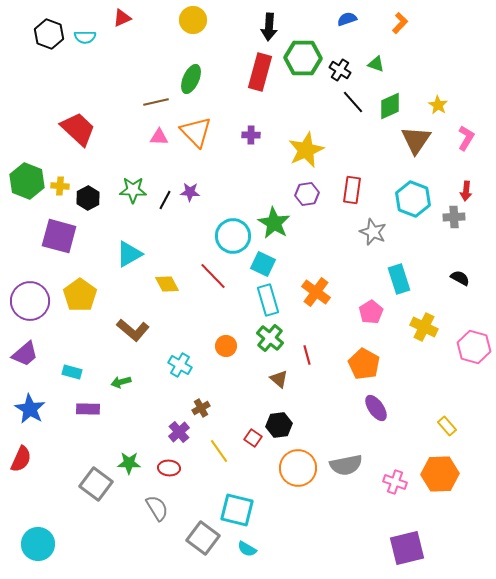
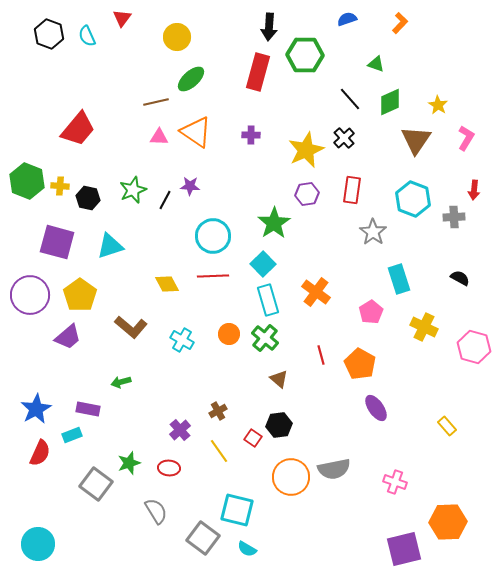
red triangle at (122, 18): rotated 30 degrees counterclockwise
yellow circle at (193, 20): moved 16 px left, 17 px down
cyan semicircle at (85, 37): moved 2 px right, 1 px up; rotated 65 degrees clockwise
green hexagon at (303, 58): moved 2 px right, 3 px up
black cross at (340, 70): moved 4 px right, 68 px down; rotated 15 degrees clockwise
red rectangle at (260, 72): moved 2 px left
green ellipse at (191, 79): rotated 24 degrees clockwise
black line at (353, 102): moved 3 px left, 3 px up
green diamond at (390, 106): moved 4 px up
red trapezoid at (78, 129): rotated 87 degrees clockwise
orange triangle at (196, 132): rotated 12 degrees counterclockwise
green star at (133, 190): rotated 24 degrees counterclockwise
red arrow at (466, 191): moved 8 px right, 1 px up
purple star at (190, 192): moved 6 px up
black hexagon at (88, 198): rotated 20 degrees counterclockwise
green star at (274, 223): rotated 8 degrees clockwise
gray star at (373, 232): rotated 12 degrees clockwise
purple square at (59, 236): moved 2 px left, 6 px down
cyan circle at (233, 236): moved 20 px left
cyan triangle at (129, 254): moved 19 px left, 8 px up; rotated 12 degrees clockwise
cyan square at (263, 264): rotated 20 degrees clockwise
red line at (213, 276): rotated 48 degrees counterclockwise
purple circle at (30, 301): moved 6 px up
brown L-shape at (133, 330): moved 2 px left, 3 px up
green cross at (270, 338): moved 5 px left
orange circle at (226, 346): moved 3 px right, 12 px up
purple trapezoid at (25, 354): moved 43 px right, 17 px up
red line at (307, 355): moved 14 px right
orange pentagon at (364, 364): moved 4 px left
cyan cross at (180, 365): moved 2 px right, 25 px up
cyan rectangle at (72, 372): moved 63 px down; rotated 36 degrees counterclockwise
brown cross at (201, 408): moved 17 px right, 3 px down
blue star at (30, 409): moved 6 px right; rotated 12 degrees clockwise
purple rectangle at (88, 409): rotated 10 degrees clockwise
purple cross at (179, 432): moved 1 px right, 2 px up
red semicircle at (21, 459): moved 19 px right, 6 px up
green star at (129, 463): rotated 20 degrees counterclockwise
gray semicircle at (346, 465): moved 12 px left, 4 px down
orange circle at (298, 468): moved 7 px left, 9 px down
orange hexagon at (440, 474): moved 8 px right, 48 px down
gray semicircle at (157, 508): moved 1 px left, 3 px down
purple square at (407, 548): moved 3 px left, 1 px down
